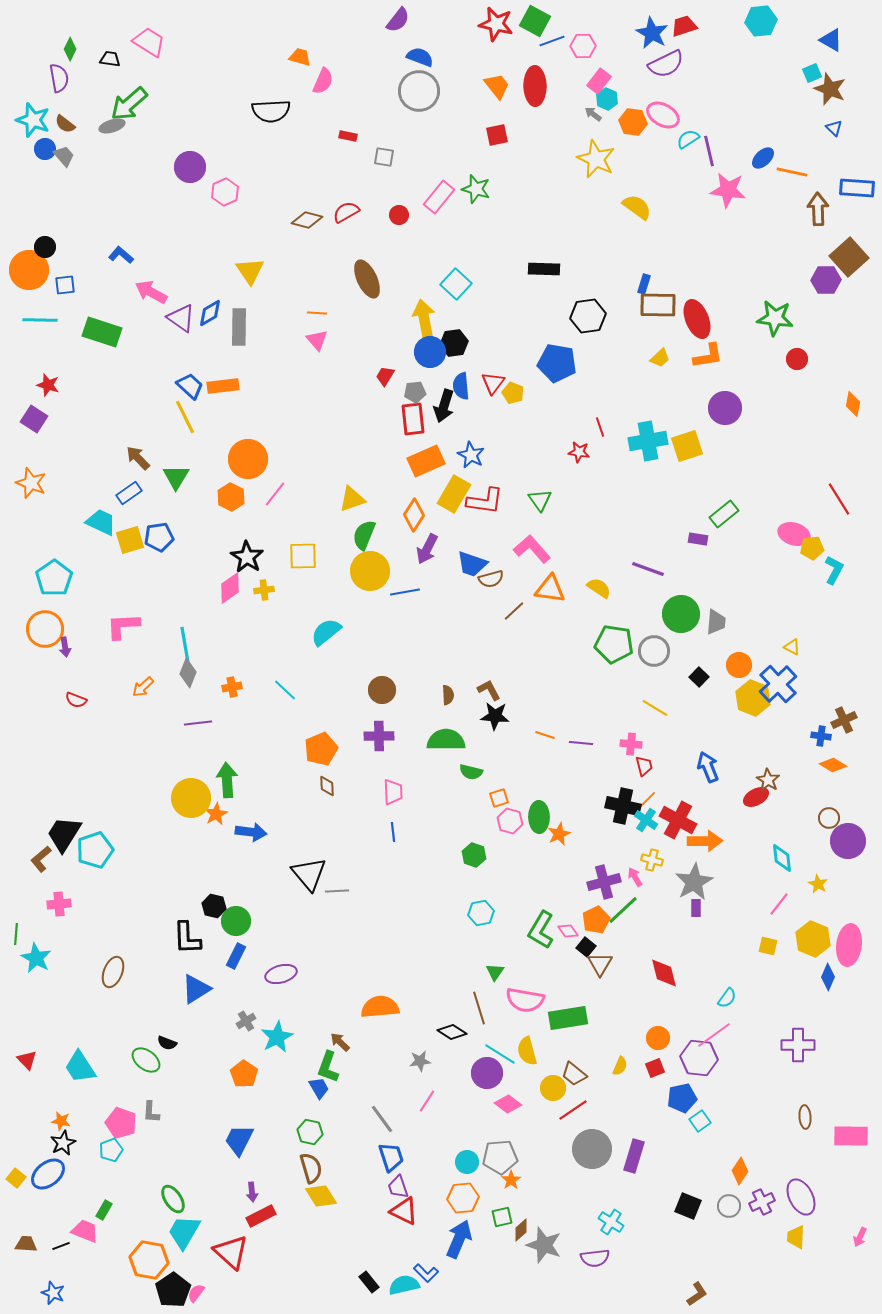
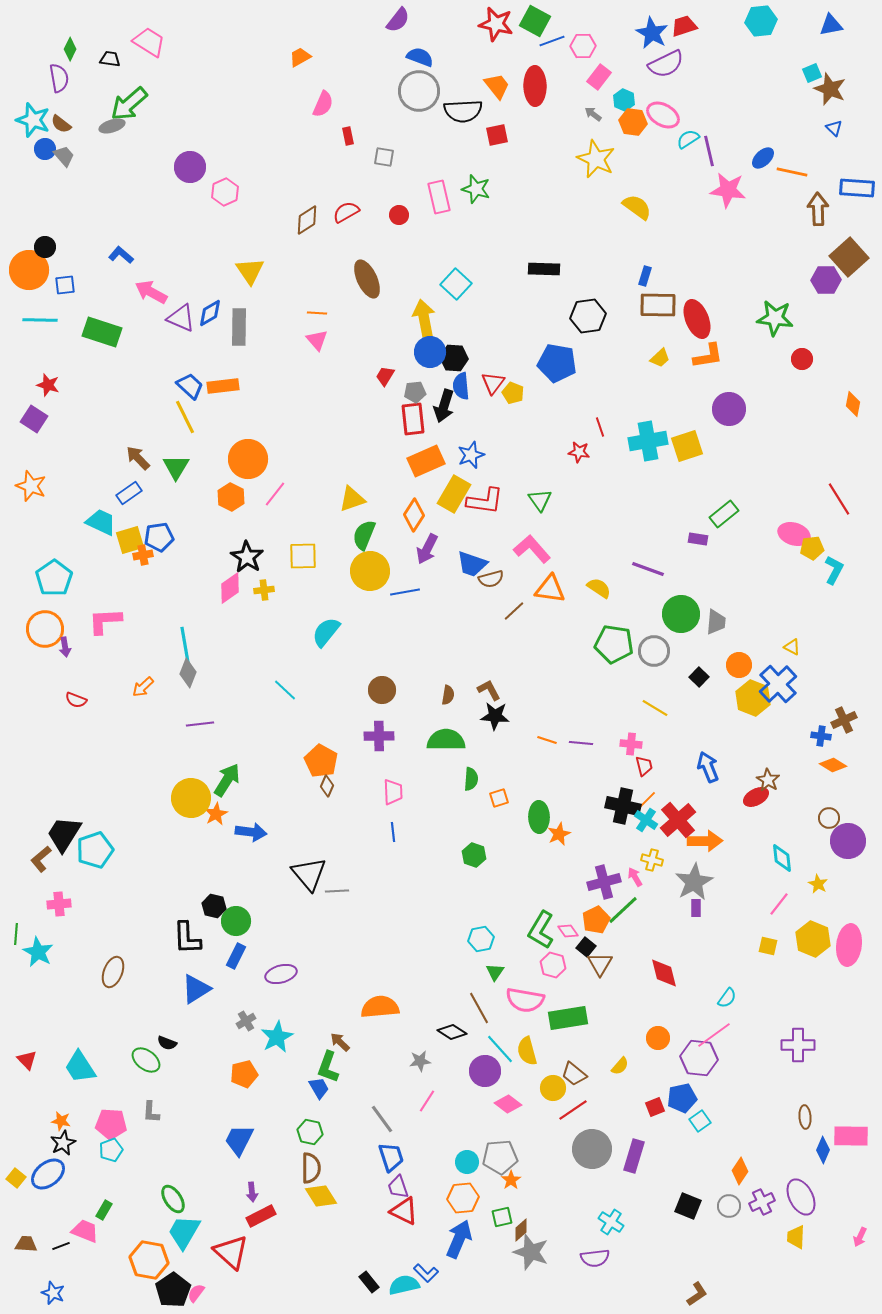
blue triangle at (831, 40): moved 15 px up; rotated 40 degrees counterclockwise
orange trapezoid at (300, 57): rotated 45 degrees counterclockwise
pink semicircle at (323, 81): moved 23 px down
pink rectangle at (599, 81): moved 4 px up
cyan hexagon at (607, 99): moved 17 px right, 1 px down
black semicircle at (271, 111): moved 192 px right
brown semicircle at (65, 124): moved 4 px left
red rectangle at (348, 136): rotated 66 degrees clockwise
pink rectangle at (439, 197): rotated 52 degrees counterclockwise
brown diamond at (307, 220): rotated 48 degrees counterclockwise
blue rectangle at (644, 284): moved 1 px right, 8 px up
purple triangle at (181, 318): rotated 12 degrees counterclockwise
black hexagon at (454, 343): moved 15 px down; rotated 12 degrees clockwise
red circle at (797, 359): moved 5 px right
purple circle at (725, 408): moved 4 px right, 1 px down
blue star at (471, 455): rotated 24 degrees clockwise
green triangle at (176, 477): moved 10 px up
orange star at (31, 483): moved 3 px down
pink L-shape at (123, 626): moved 18 px left, 5 px up
cyan semicircle at (326, 632): rotated 12 degrees counterclockwise
orange cross at (232, 687): moved 89 px left, 132 px up
brown semicircle at (448, 695): rotated 12 degrees clockwise
purple line at (198, 723): moved 2 px right, 1 px down
orange line at (545, 735): moved 2 px right, 5 px down
orange pentagon at (321, 749): moved 12 px down; rotated 20 degrees counterclockwise
green semicircle at (471, 772): moved 7 px down; rotated 100 degrees counterclockwise
green arrow at (227, 780): rotated 36 degrees clockwise
brown diamond at (327, 786): rotated 25 degrees clockwise
red cross at (678, 820): rotated 21 degrees clockwise
pink hexagon at (510, 821): moved 43 px right, 144 px down
cyan hexagon at (481, 913): moved 26 px down
cyan star at (36, 958): moved 2 px right, 6 px up
blue diamond at (828, 977): moved 5 px left, 173 px down
brown line at (479, 1008): rotated 12 degrees counterclockwise
cyan line at (500, 1054): moved 5 px up; rotated 16 degrees clockwise
yellow semicircle at (620, 1066): rotated 18 degrees clockwise
red square at (655, 1068): moved 39 px down
purple circle at (487, 1073): moved 2 px left, 2 px up
orange pentagon at (244, 1074): rotated 24 degrees clockwise
pink pentagon at (121, 1123): moved 10 px left, 1 px down; rotated 16 degrees counterclockwise
brown semicircle at (311, 1168): rotated 16 degrees clockwise
gray star at (544, 1245): moved 13 px left, 7 px down
